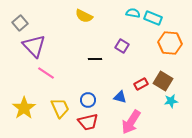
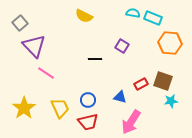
brown square: rotated 12 degrees counterclockwise
